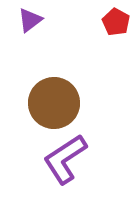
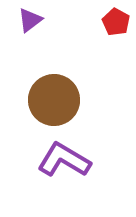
brown circle: moved 3 px up
purple L-shape: moved 1 px left, 1 px down; rotated 64 degrees clockwise
